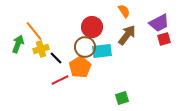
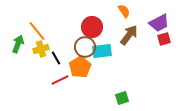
orange line: moved 3 px right
brown arrow: moved 2 px right
black line: rotated 16 degrees clockwise
